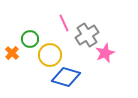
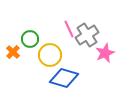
pink line: moved 5 px right, 6 px down
orange cross: moved 1 px right, 1 px up
blue diamond: moved 2 px left, 1 px down
